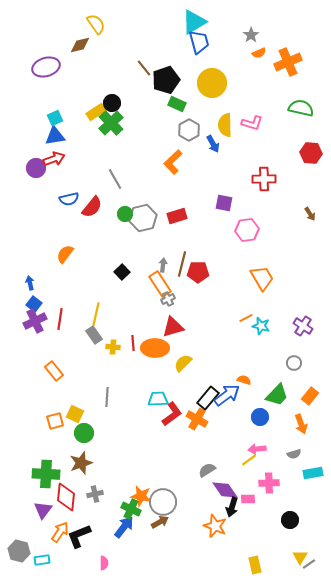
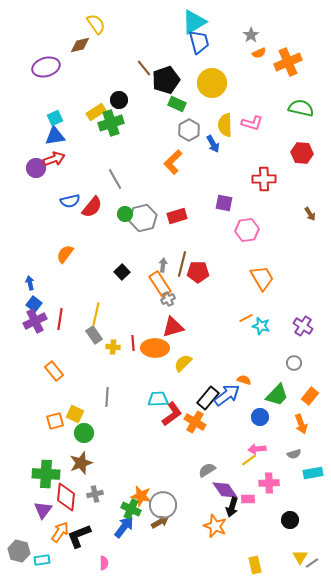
black circle at (112, 103): moved 7 px right, 3 px up
green cross at (111, 123): rotated 25 degrees clockwise
red hexagon at (311, 153): moved 9 px left
blue semicircle at (69, 199): moved 1 px right, 2 px down
orange cross at (197, 419): moved 2 px left, 3 px down
gray circle at (163, 502): moved 3 px down
gray line at (309, 564): moved 3 px right, 1 px up
